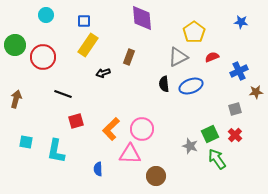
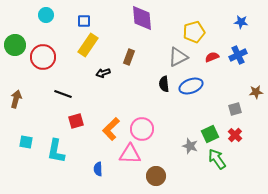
yellow pentagon: rotated 20 degrees clockwise
blue cross: moved 1 px left, 16 px up
